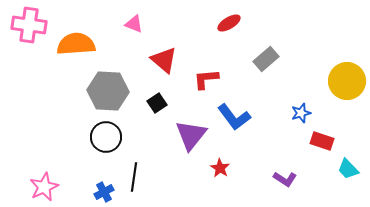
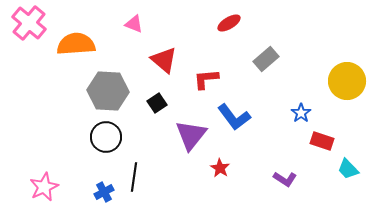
pink cross: moved 2 px up; rotated 32 degrees clockwise
blue star: rotated 18 degrees counterclockwise
